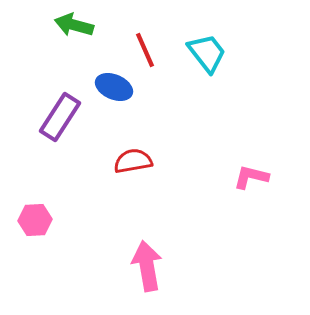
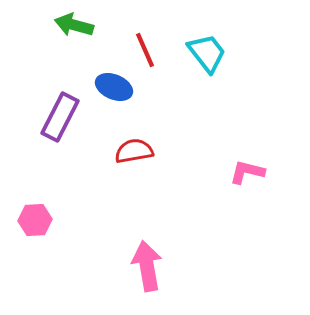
purple rectangle: rotated 6 degrees counterclockwise
red semicircle: moved 1 px right, 10 px up
pink L-shape: moved 4 px left, 5 px up
